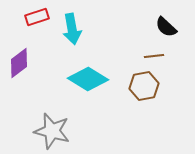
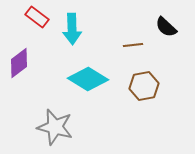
red rectangle: rotated 55 degrees clockwise
cyan arrow: rotated 8 degrees clockwise
brown line: moved 21 px left, 11 px up
gray star: moved 3 px right, 4 px up
